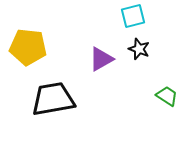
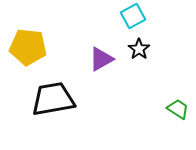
cyan square: rotated 15 degrees counterclockwise
black star: rotated 15 degrees clockwise
green trapezoid: moved 11 px right, 13 px down
